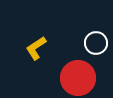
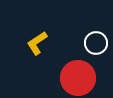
yellow L-shape: moved 1 px right, 5 px up
